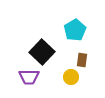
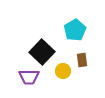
brown rectangle: rotated 16 degrees counterclockwise
yellow circle: moved 8 px left, 6 px up
